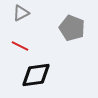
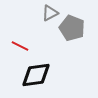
gray triangle: moved 29 px right
